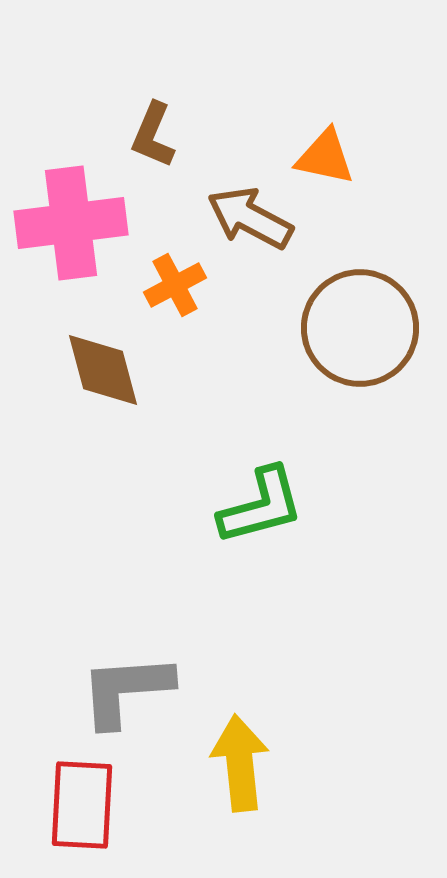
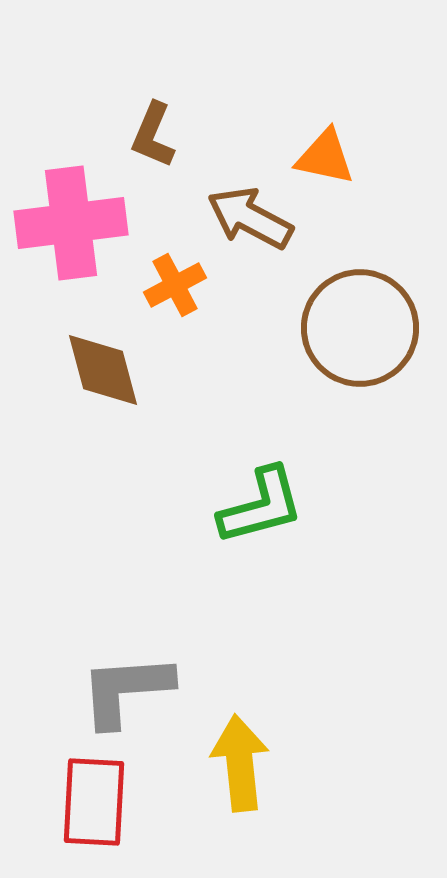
red rectangle: moved 12 px right, 3 px up
